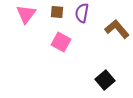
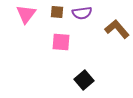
purple semicircle: rotated 108 degrees counterclockwise
pink square: rotated 24 degrees counterclockwise
black square: moved 21 px left
